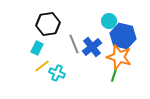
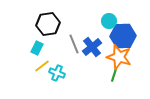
blue hexagon: rotated 15 degrees counterclockwise
